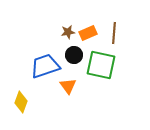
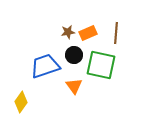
brown line: moved 2 px right
orange triangle: moved 6 px right
yellow diamond: rotated 15 degrees clockwise
